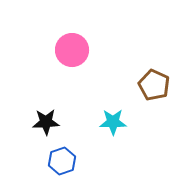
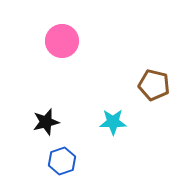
pink circle: moved 10 px left, 9 px up
brown pentagon: rotated 12 degrees counterclockwise
black star: rotated 12 degrees counterclockwise
